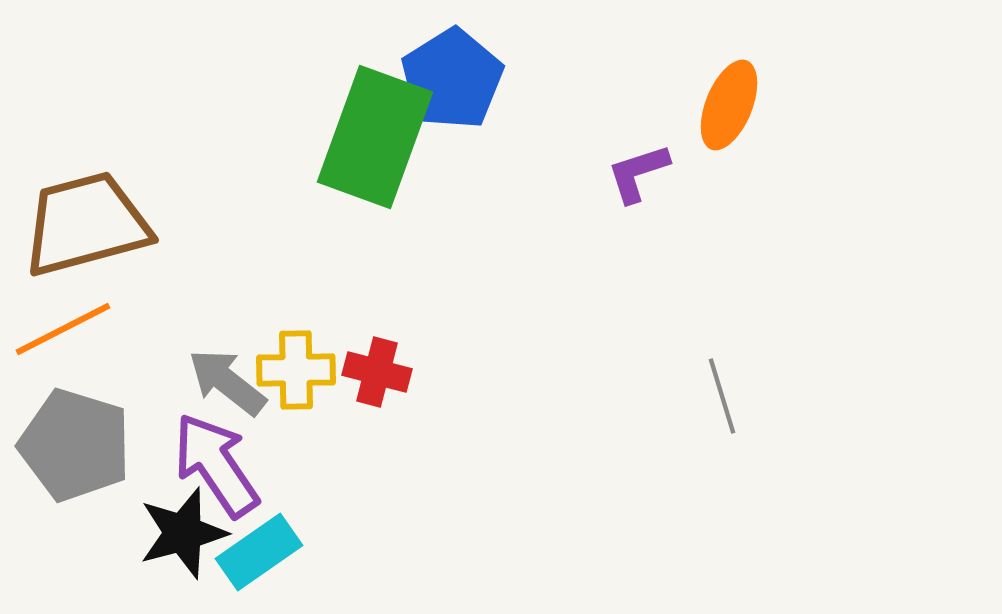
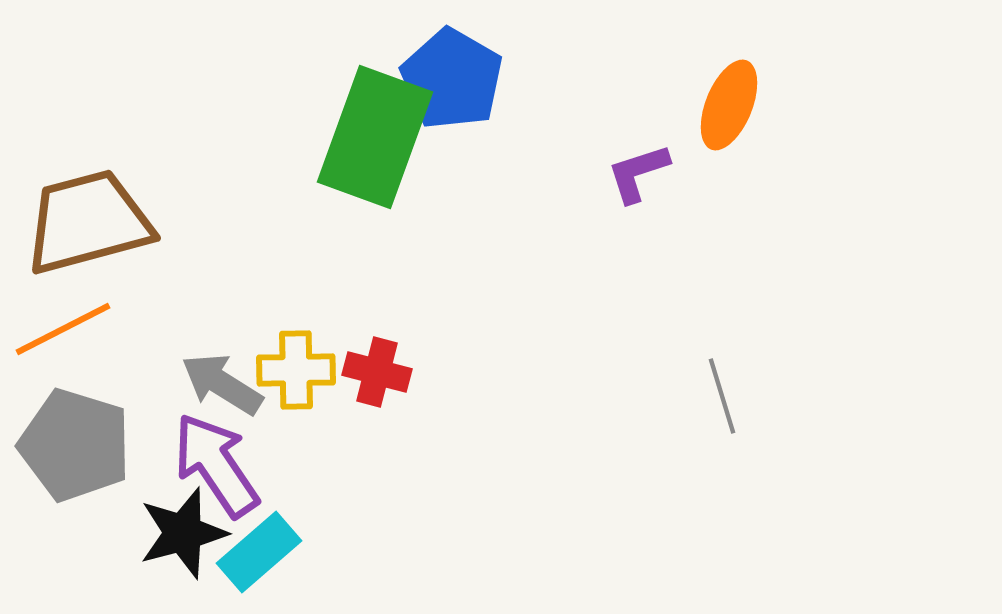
blue pentagon: rotated 10 degrees counterclockwise
brown trapezoid: moved 2 px right, 2 px up
gray arrow: moved 5 px left, 2 px down; rotated 6 degrees counterclockwise
cyan rectangle: rotated 6 degrees counterclockwise
